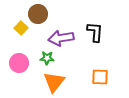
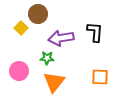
pink circle: moved 8 px down
